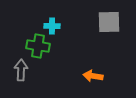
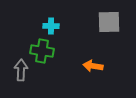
cyan cross: moved 1 px left
green cross: moved 4 px right, 5 px down
orange arrow: moved 10 px up
